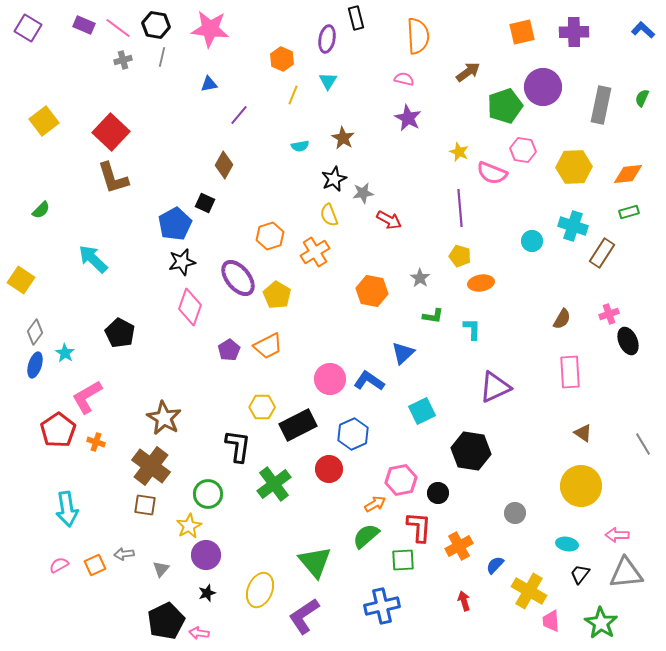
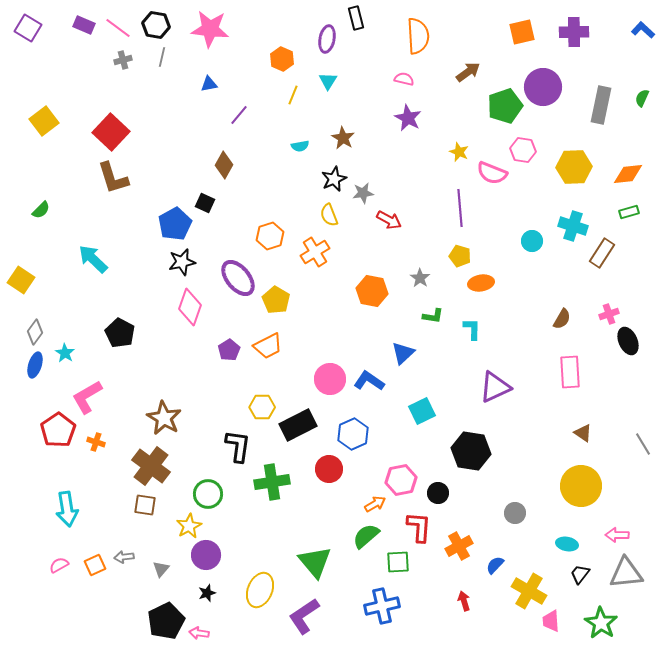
yellow pentagon at (277, 295): moved 1 px left, 5 px down
green cross at (274, 484): moved 2 px left, 2 px up; rotated 28 degrees clockwise
gray arrow at (124, 554): moved 3 px down
green square at (403, 560): moved 5 px left, 2 px down
